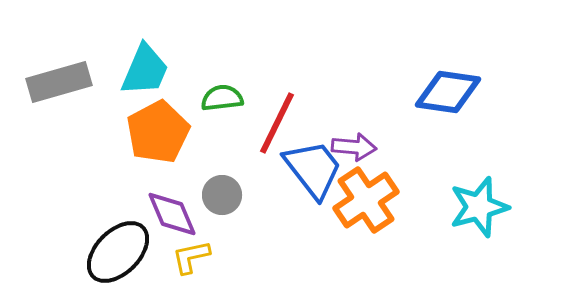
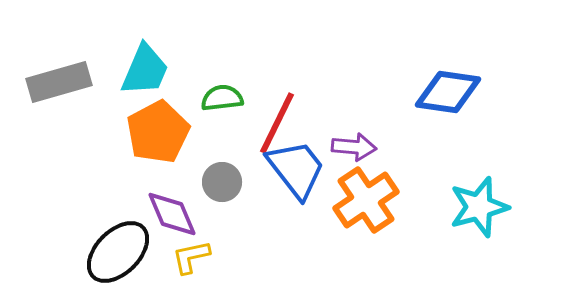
blue trapezoid: moved 17 px left
gray circle: moved 13 px up
